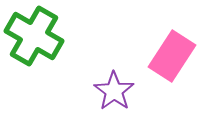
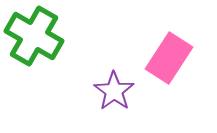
pink rectangle: moved 3 px left, 2 px down
